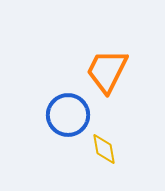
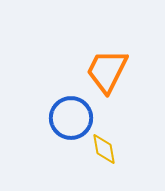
blue circle: moved 3 px right, 3 px down
